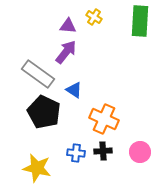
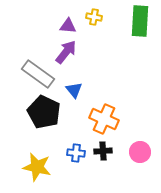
yellow cross: rotated 21 degrees counterclockwise
blue triangle: rotated 18 degrees clockwise
yellow star: moved 1 px up
